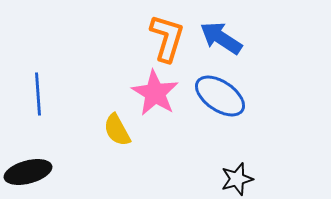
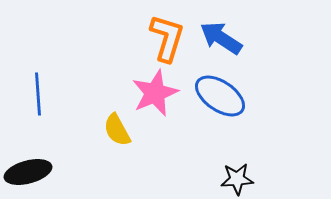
pink star: rotated 18 degrees clockwise
black star: rotated 12 degrees clockwise
